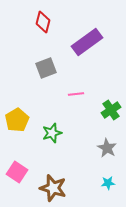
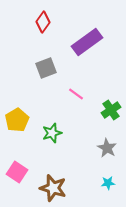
red diamond: rotated 20 degrees clockwise
pink line: rotated 42 degrees clockwise
